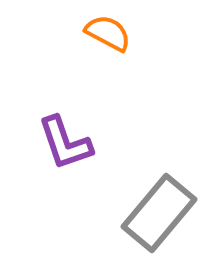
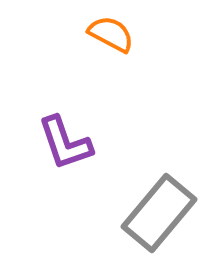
orange semicircle: moved 3 px right, 1 px down
